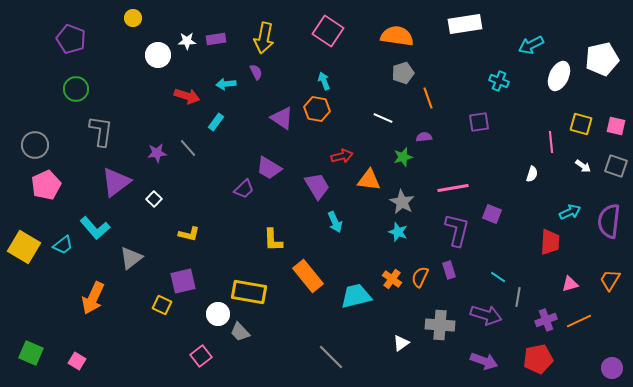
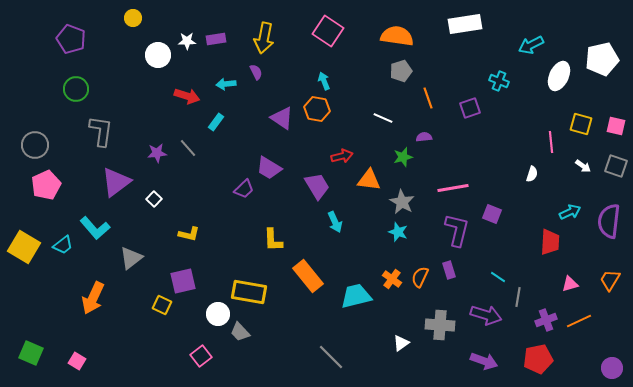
gray pentagon at (403, 73): moved 2 px left, 2 px up
purple square at (479, 122): moved 9 px left, 14 px up; rotated 10 degrees counterclockwise
